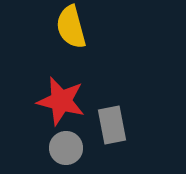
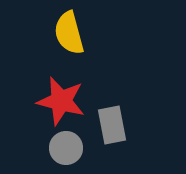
yellow semicircle: moved 2 px left, 6 px down
